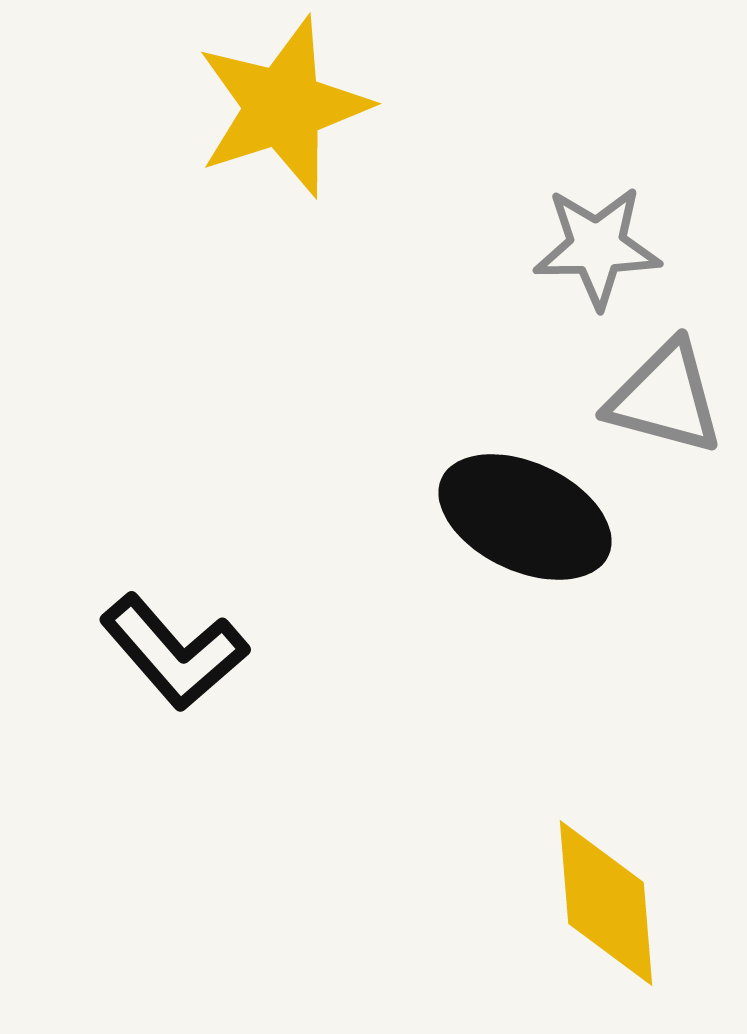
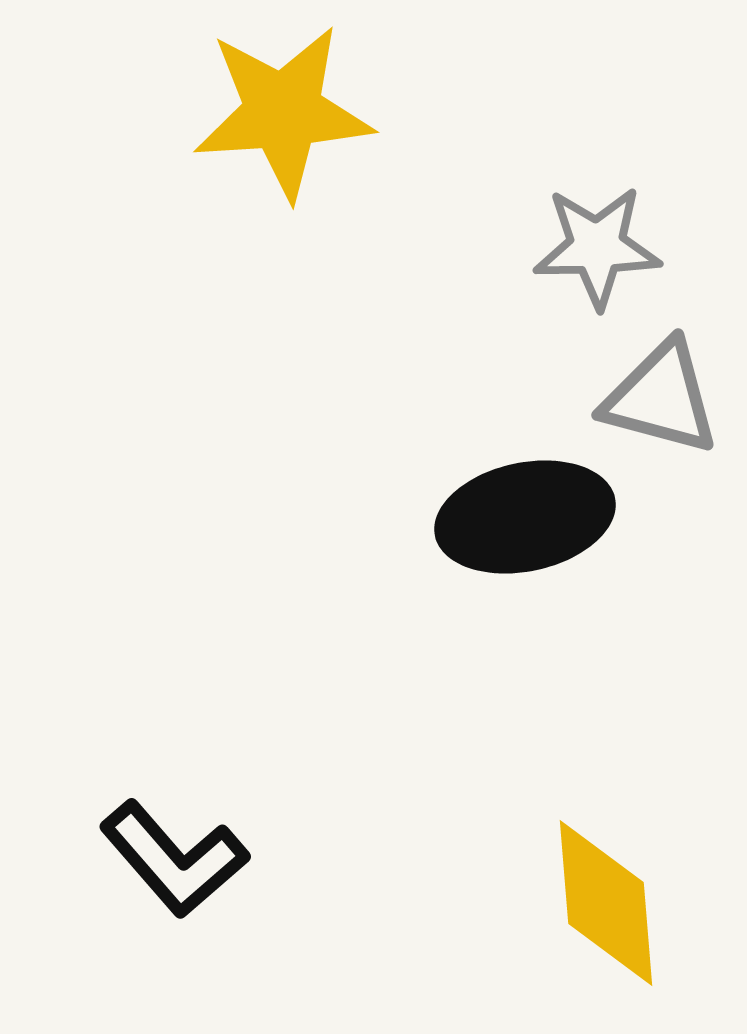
yellow star: moved 5 px down; rotated 14 degrees clockwise
gray triangle: moved 4 px left
black ellipse: rotated 37 degrees counterclockwise
black L-shape: moved 207 px down
